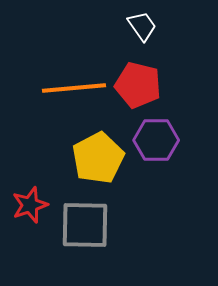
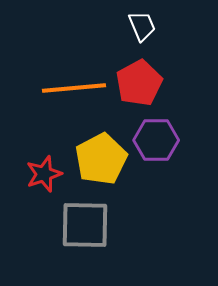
white trapezoid: rotated 12 degrees clockwise
red pentagon: moved 1 px right, 2 px up; rotated 30 degrees clockwise
yellow pentagon: moved 3 px right, 1 px down
red star: moved 14 px right, 31 px up
